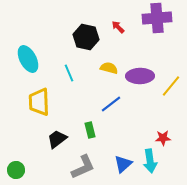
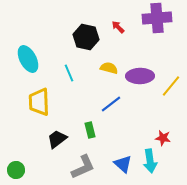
red star: rotated 14 degrees clockwise
blue triangle: rotated 36 degrees counterclockwise
